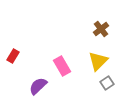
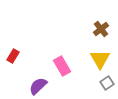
yellow triangle: moved 2 px right, 2 px up; rotated 15 degrees counterclockwise
